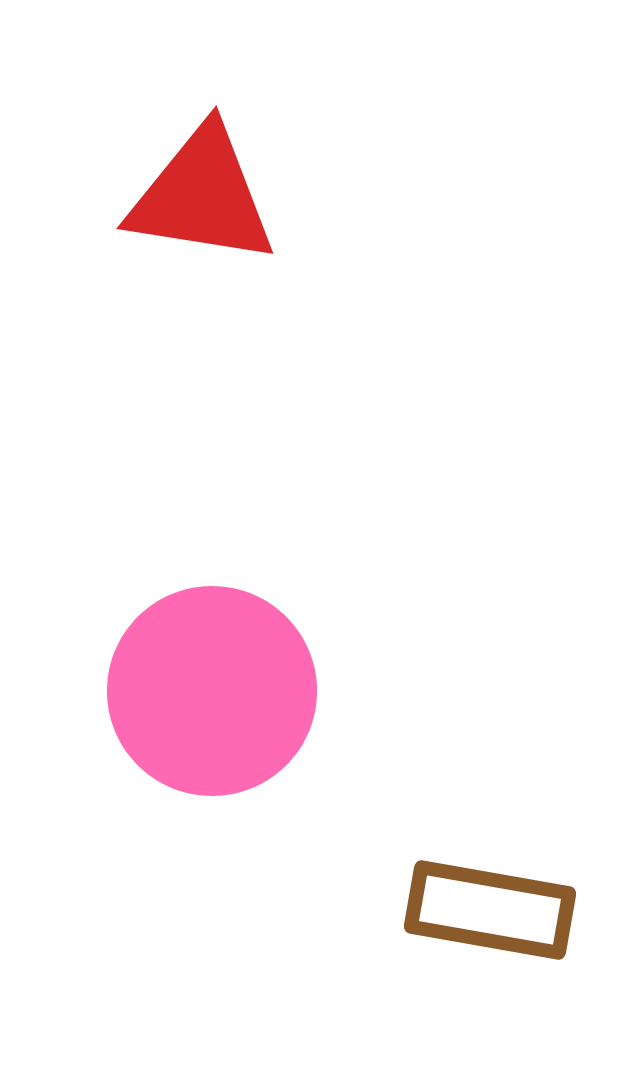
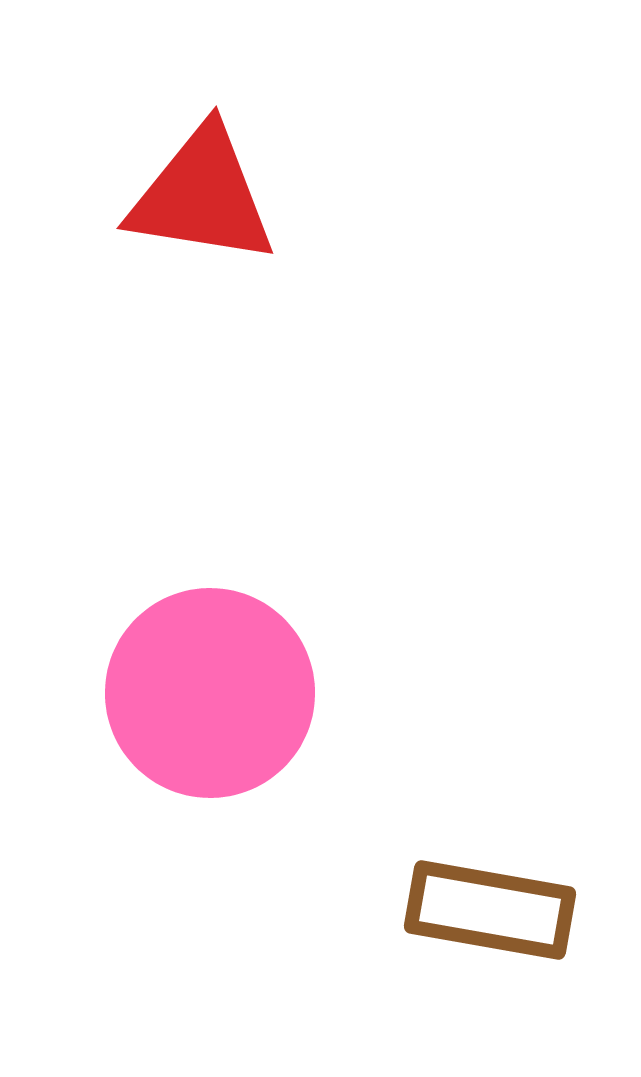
pink circle: moved 2 px left, 2 px down
